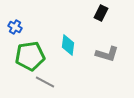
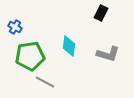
cyan diamond: moved 1 px right, 1 px down
gray L-shape: moved 1 px right
